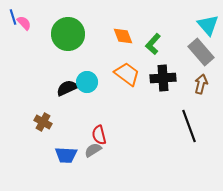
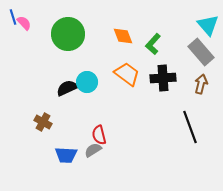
black line: moved 1 px right, 1 px down
